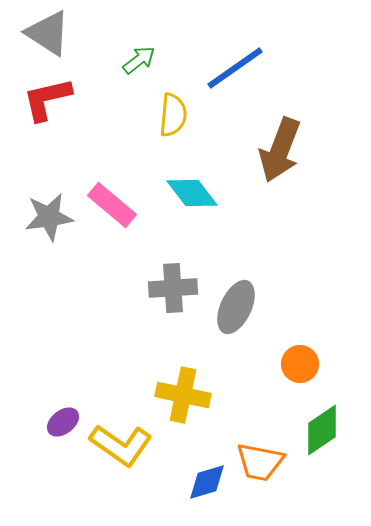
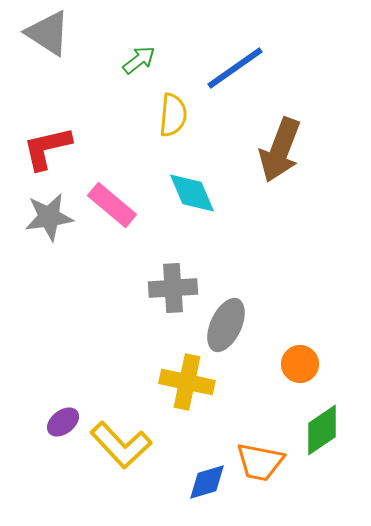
red L-shape: moved 49 px down
cyan diamond: rotated 14 degrees clockwise
gray ellipse: moved 10 px left, 18 px down
yellow cross: moved 4 px right, 13 px up
yellow L-shape: rotated 12 degrees clockwise
